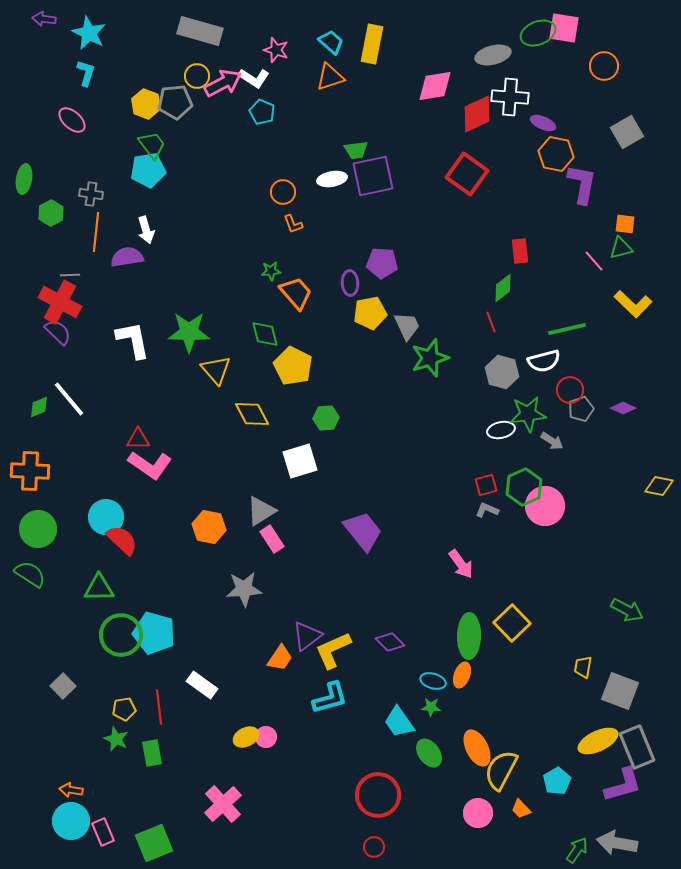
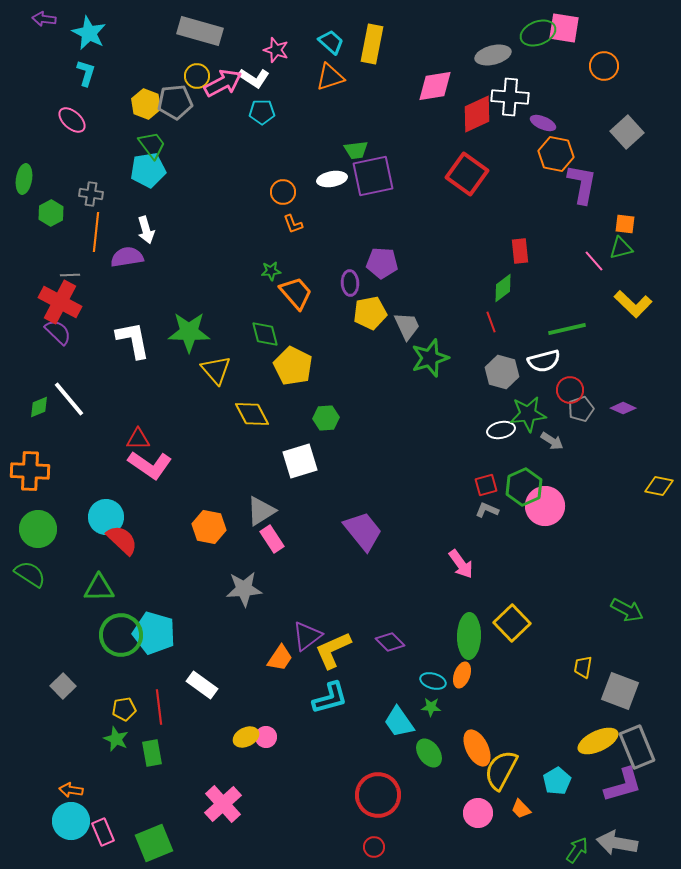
cyan pentagon at (262, 112): rotated 25 degrees counterclockwise
gray square at (627, 132): rotated 12 degrees counterclockwise
